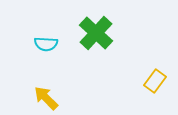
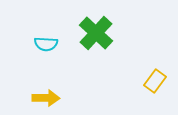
yellow arrow: rotated 136 degrees clockwise
